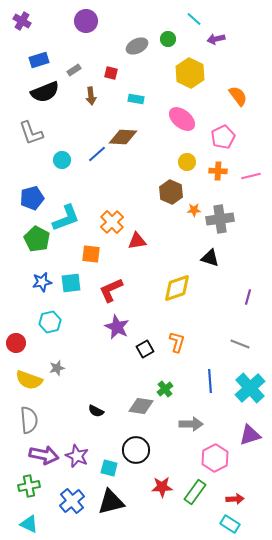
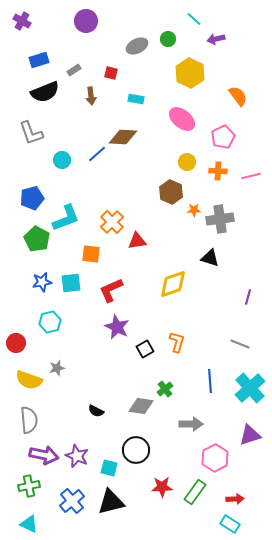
yellow diamond at (177, 288): moved 4 px left, 4 px up
